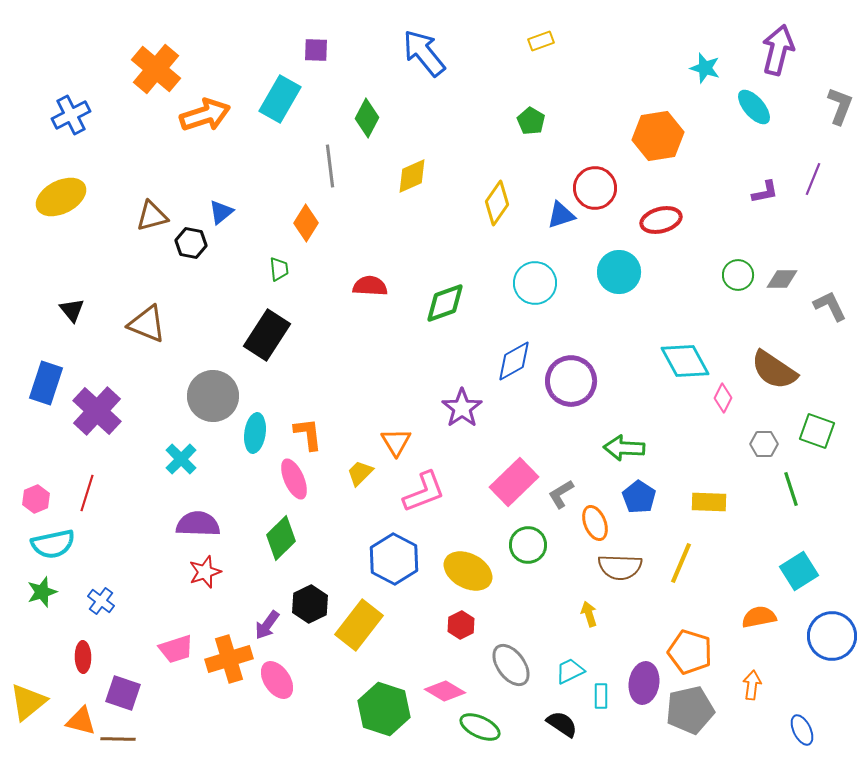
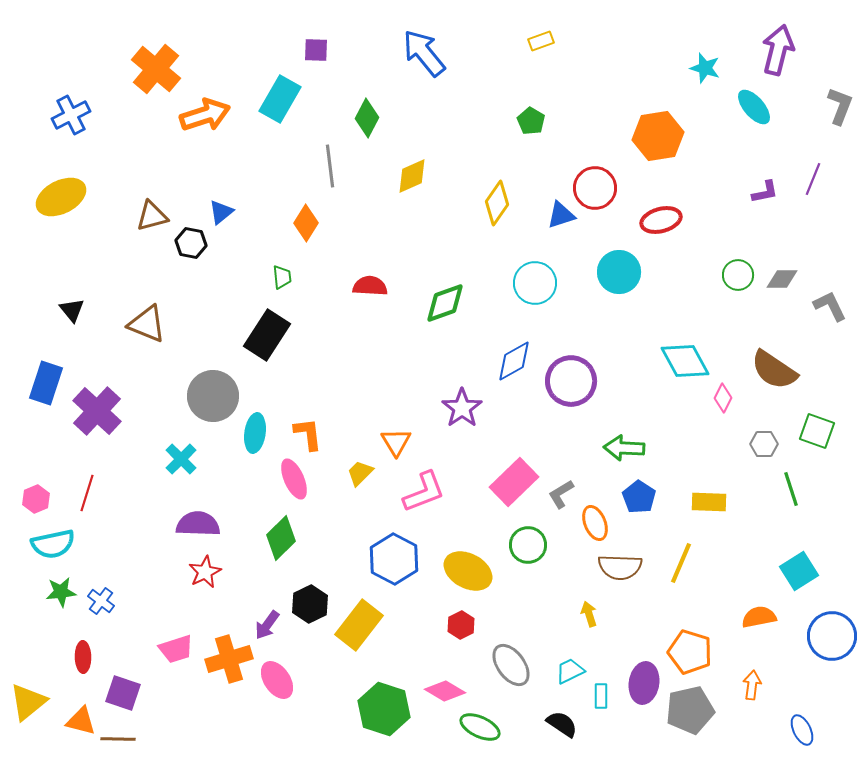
green trapezoid at (279, 269): moved 3 px right, 8 px down
red star at (205, 572): rotated 8 degrees counterclockwise
green star at (42, 592): moved 19 px right; rotated 12 degrees clockwise
